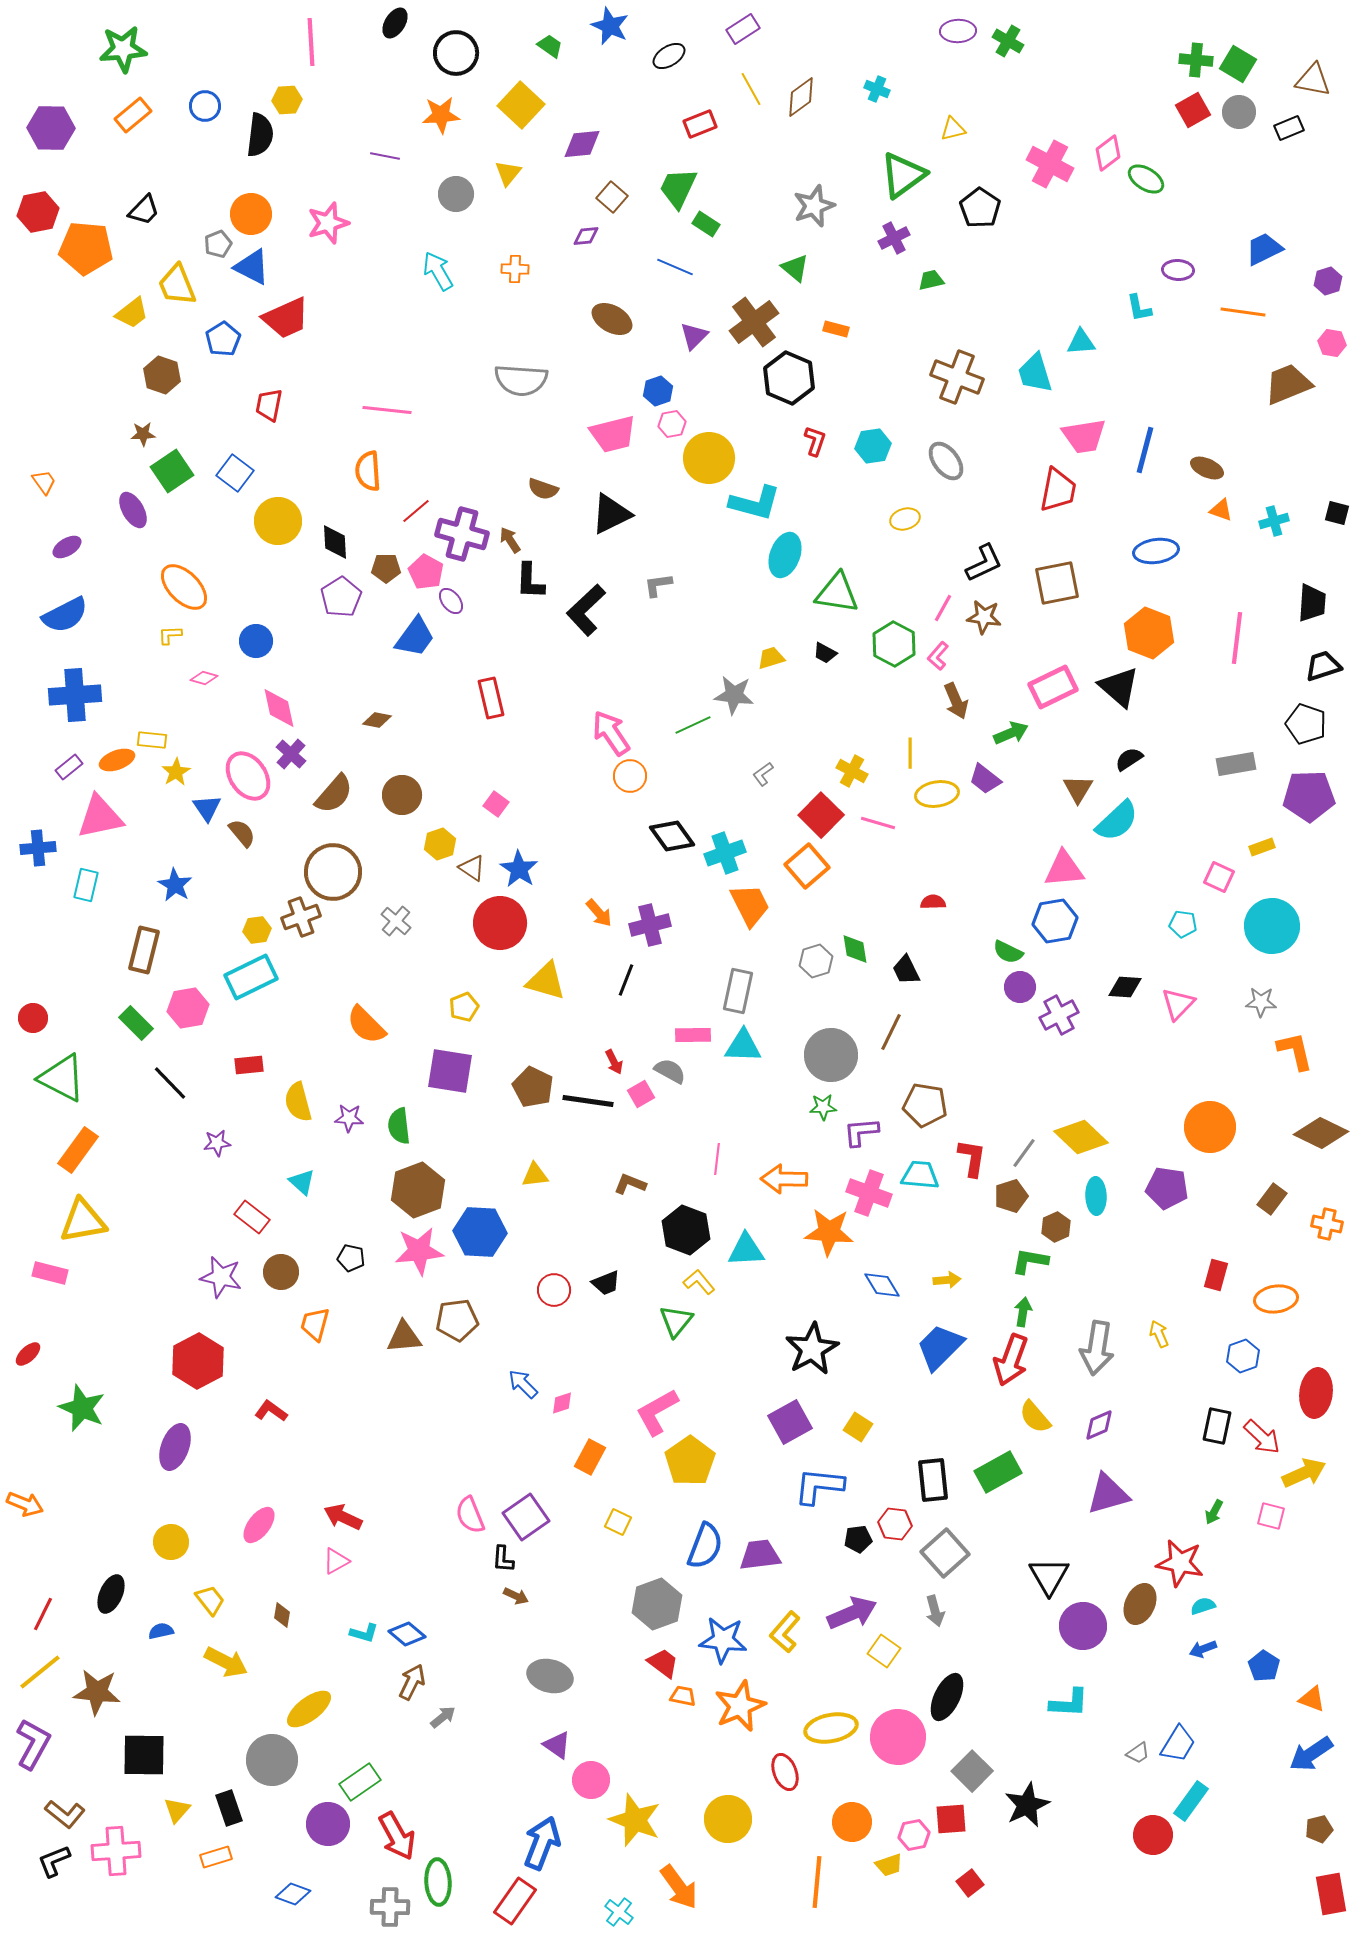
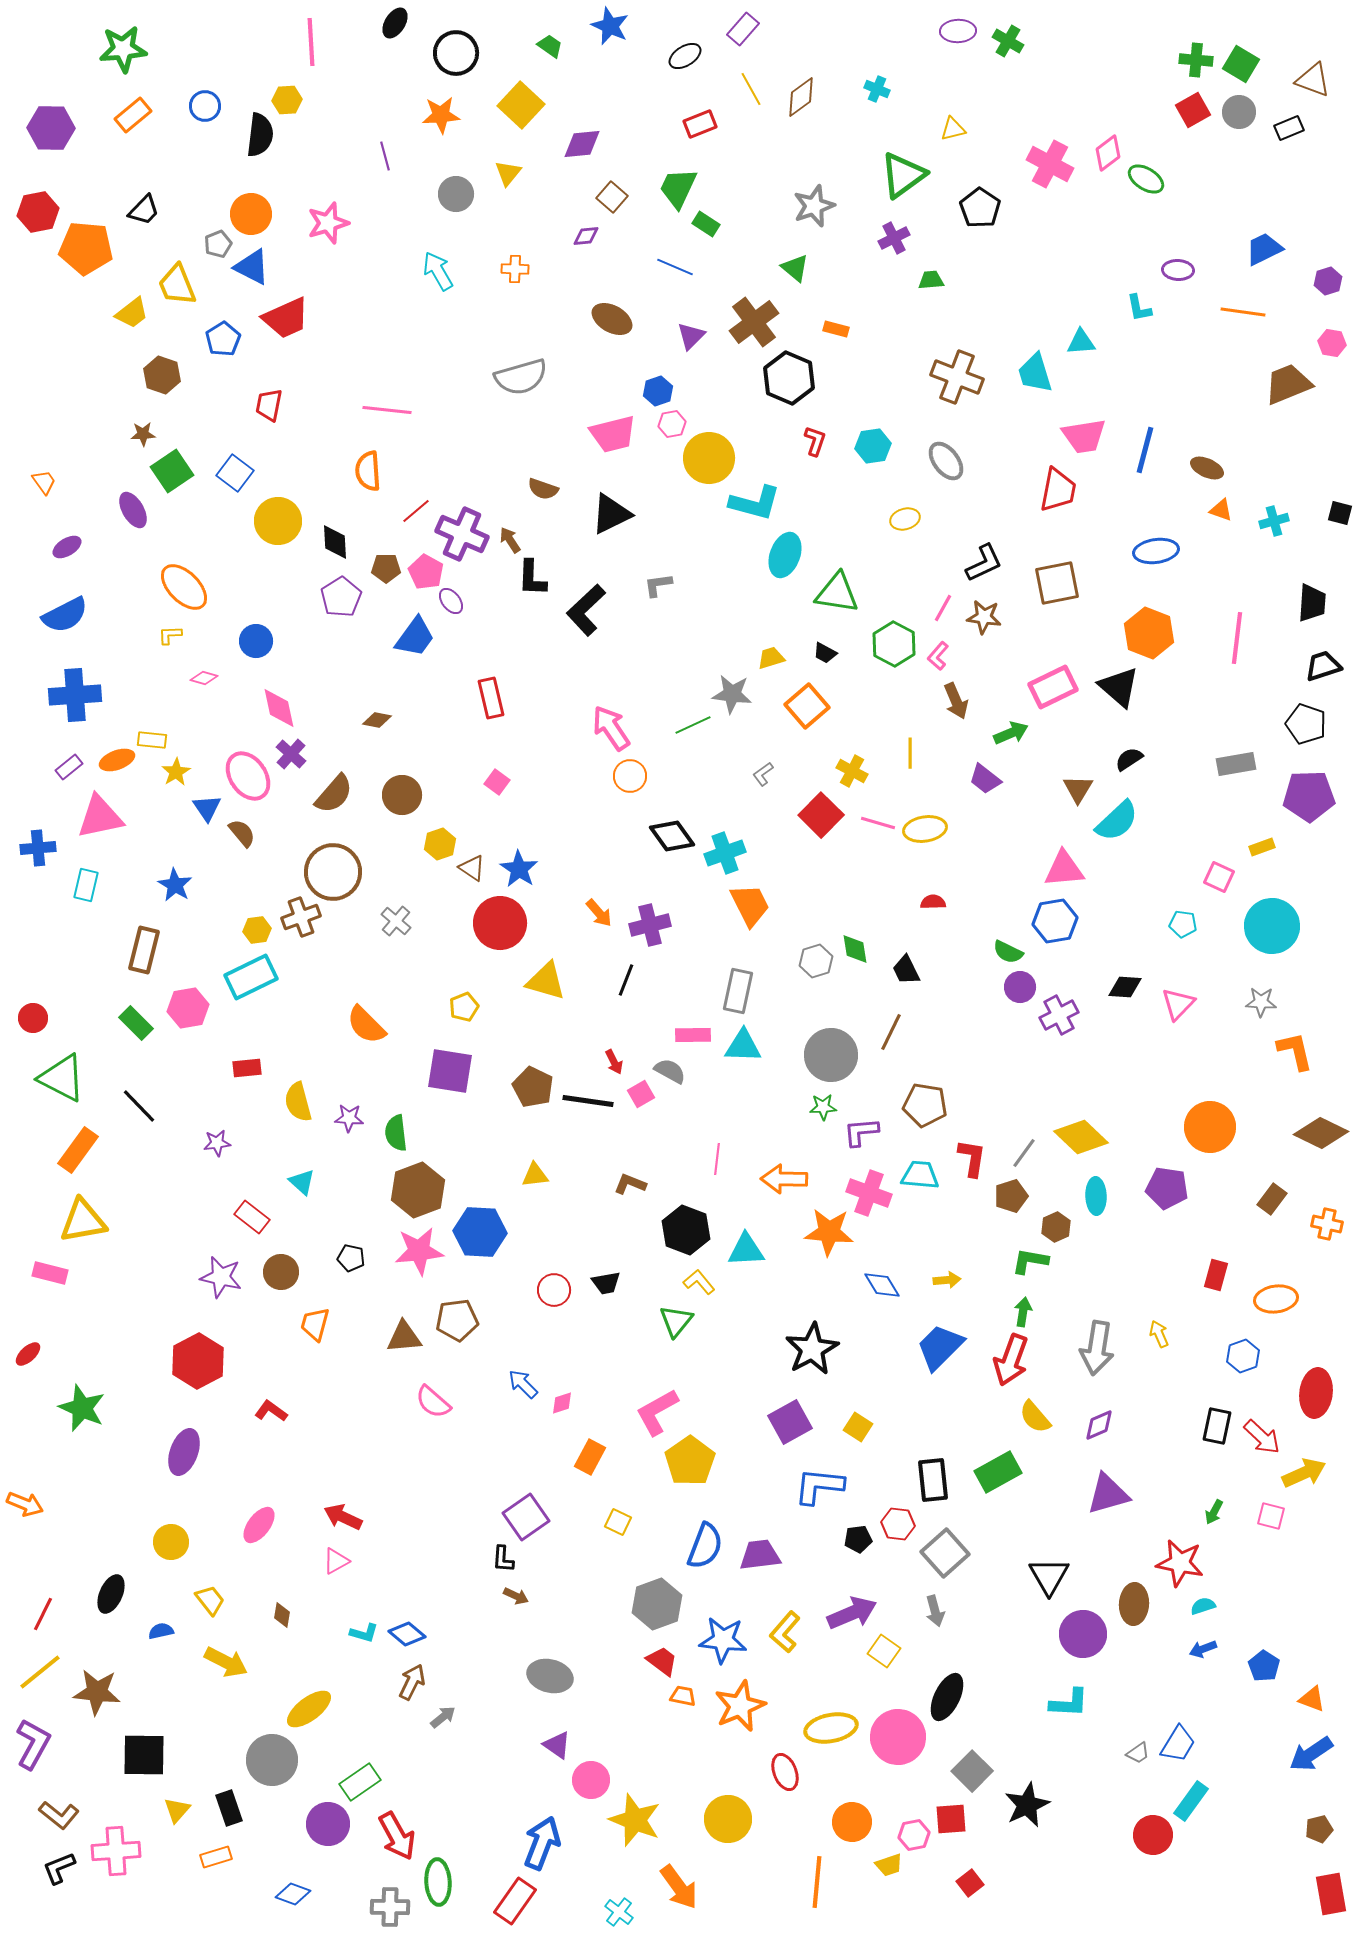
purple rectangle at (743, 29): rotated 16 degrees counterclockwise
black ellipse at (669, 56): moved 16 px right
green square at (1238, 64): moved 3 px right
brown triangle at (1313, 80): rotated 9 degrees clockwise
purple line at (385, 156): rotated 64 degrees clockwise
green trapezoid at (931, 280): rotated 8 degrees clockwise
purple triangle at (694, 336): moved 3 px left
gray semicircle at (521, 380): moved 3 px up; rotated 20 degrees counterclockwise
black square at (1337, 513): moved 3 px right
purple cross at (462, 534): rotated 9 degrees clockwise
black L-shape at (530, 581): moved 2 px right, 3 px up
gray star at (734, 695): moved 2 px left, 1 px up
pink arrow at (611, 733): moved 5 px up
yellow ellipse at (937, 794): moved 12 px left, 35 px down
pink square at (496, 804): moved 1 px right, 22 px up
orange square at (807, 866): moved 160 px up
red rectangle at (249, 1065): moved 2 px left, 3 px down
black line at (170, 1083): moved 31 px left, 23 px down
green semicircle at (399, 1126): moved 3 px left, 7 px down
black trapezoid at (606, 1283): rotated 12 degrees clockwise
purple ellipse at (175, 1447): moved 9 px right, 5 px down
pink semicircle at (470, 1515): moved 37 px left, 113 px up; rotated 27 degrees counterclockwise
red hexagon at (895, 1524): moved 3 px right
brown ellipse at (1140, 1604): moved 6 px left; rotated 21 degrees counterclockwise
purple circle at (1083, 1626): moved 8 px down
red trapezoid at (663, 1663): moved 1 px left, 2 px up
brown L-shape at (65, 1814): moved 6 px left, 1 px down
black L-shape at (54, 1861): moved 5 px right, 7 px down
